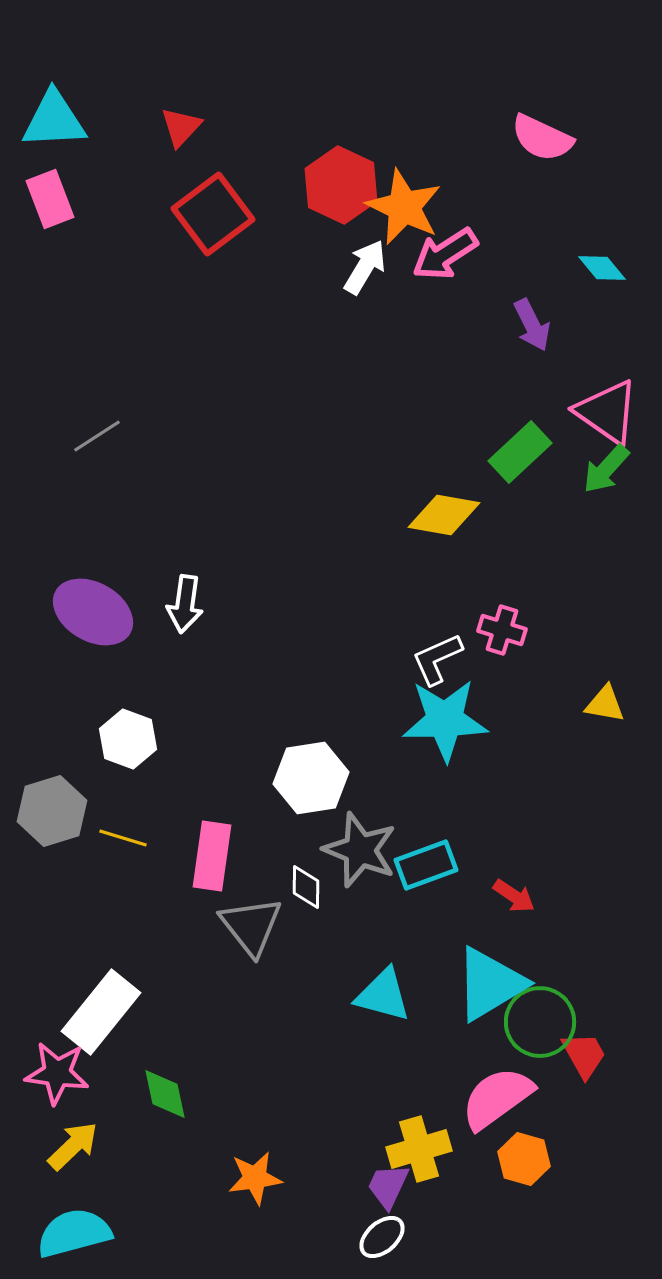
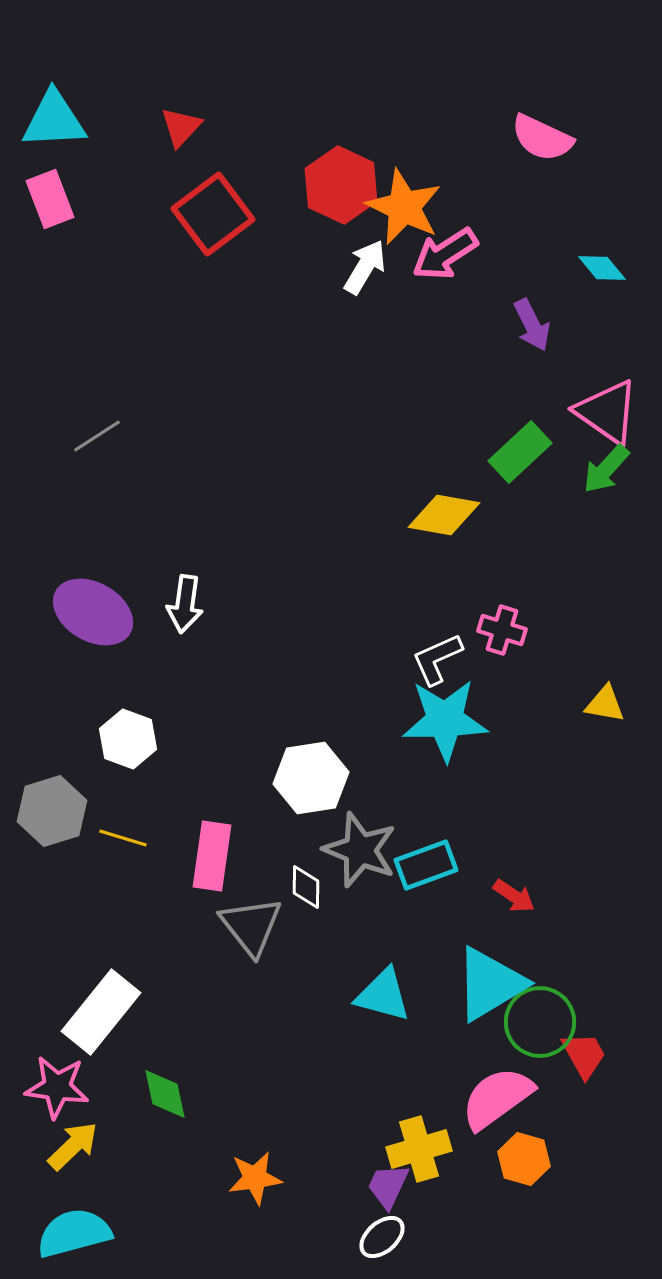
pink star at (57, 1073): moved 14 px down
